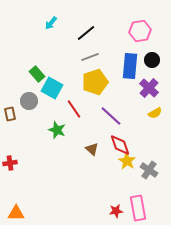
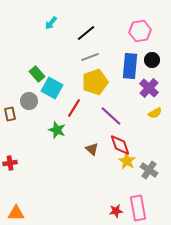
red line: moved 1 px up; rotated 66 degrees clockwise
